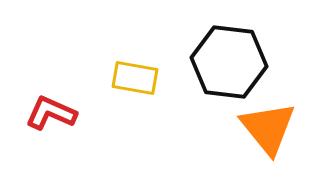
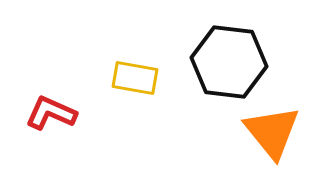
orange triangle: moved 4 px right, 4 px down
